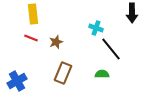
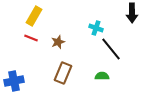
yellow rectangle: moved 1 px right, 2 px down; rotated 36 degrees clockwise
brown star: moved 2 px right
green semicircle: moved 2 px down
blue cross: moved 3 px left; rotated 18 degrees clockwise
